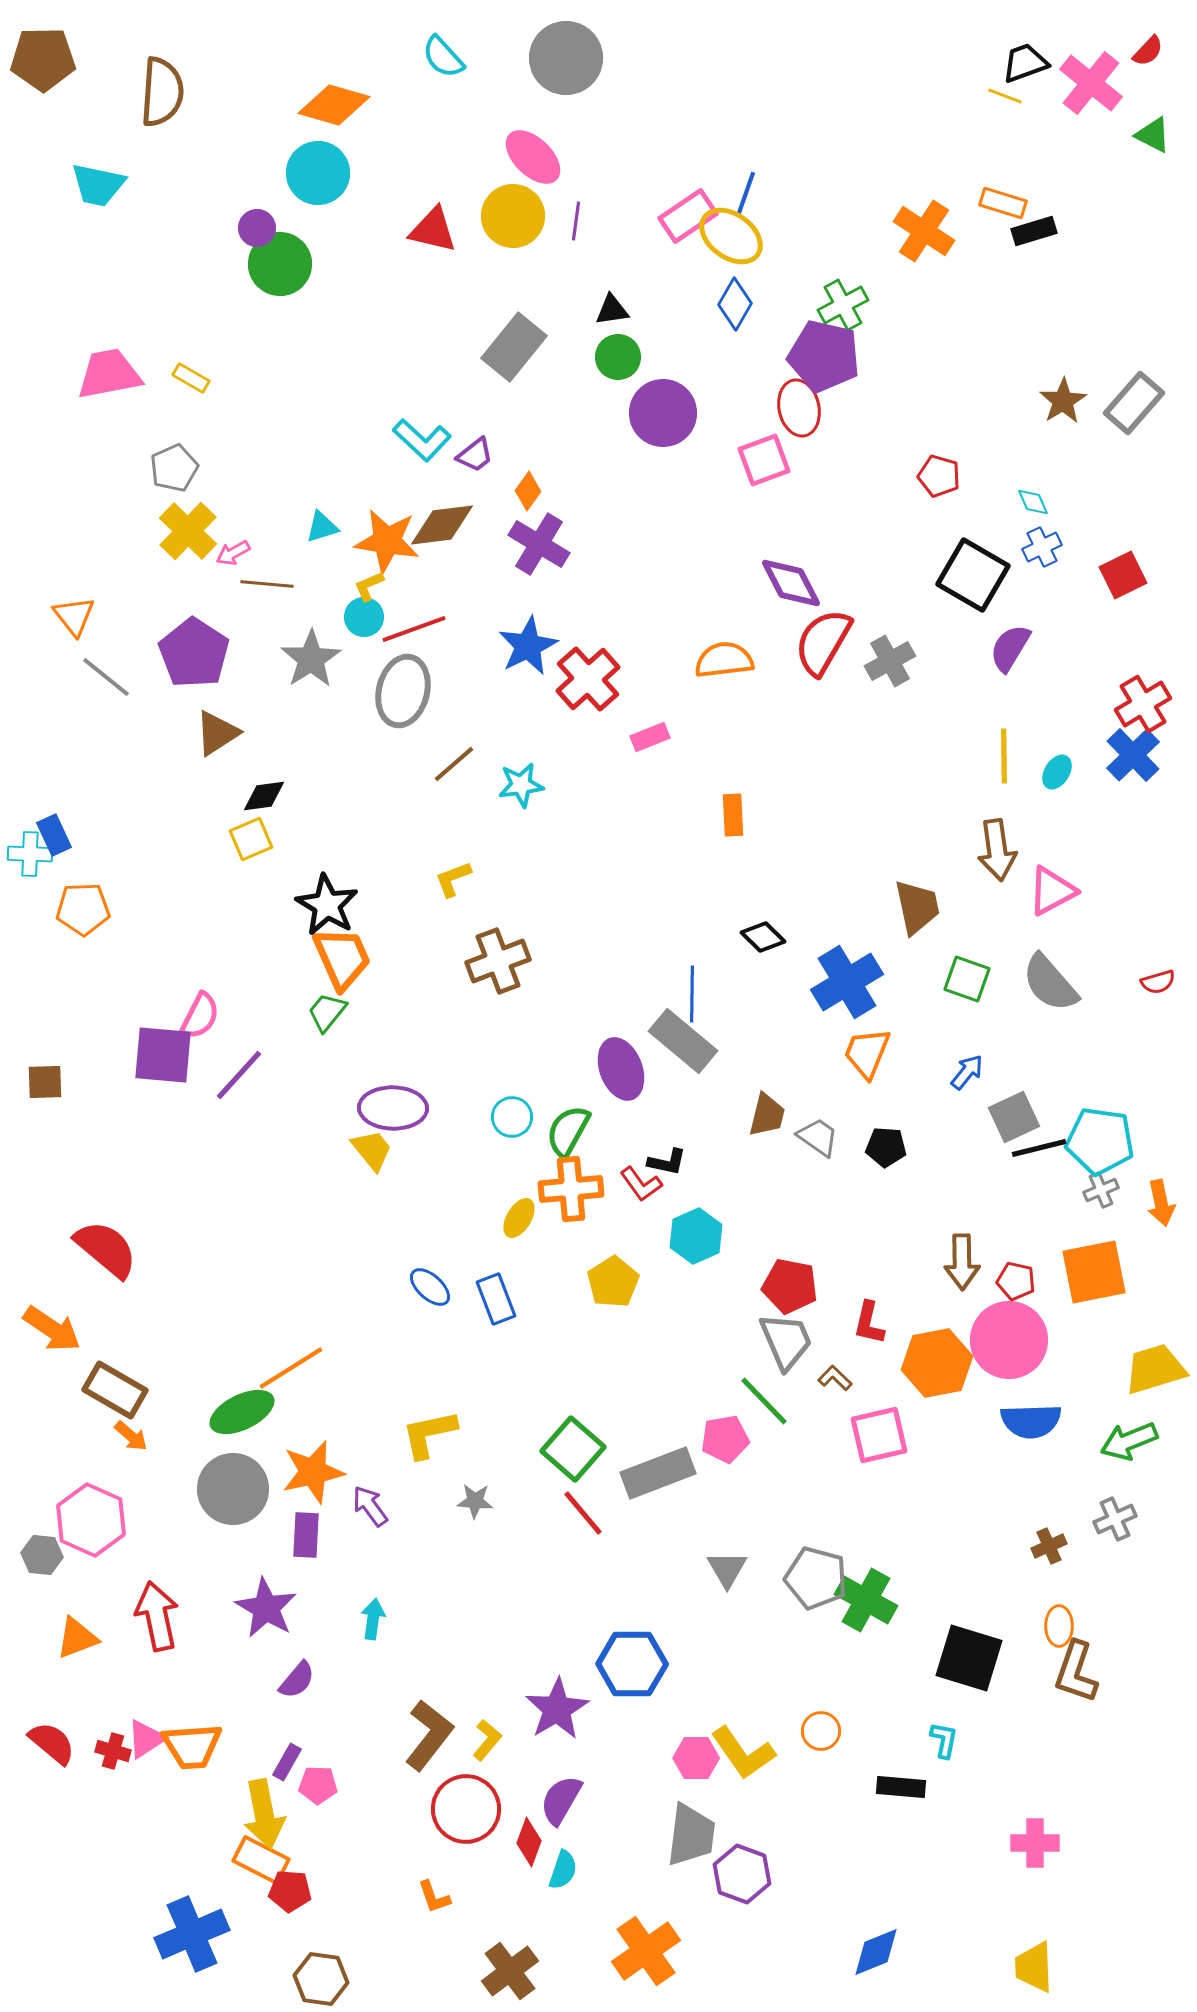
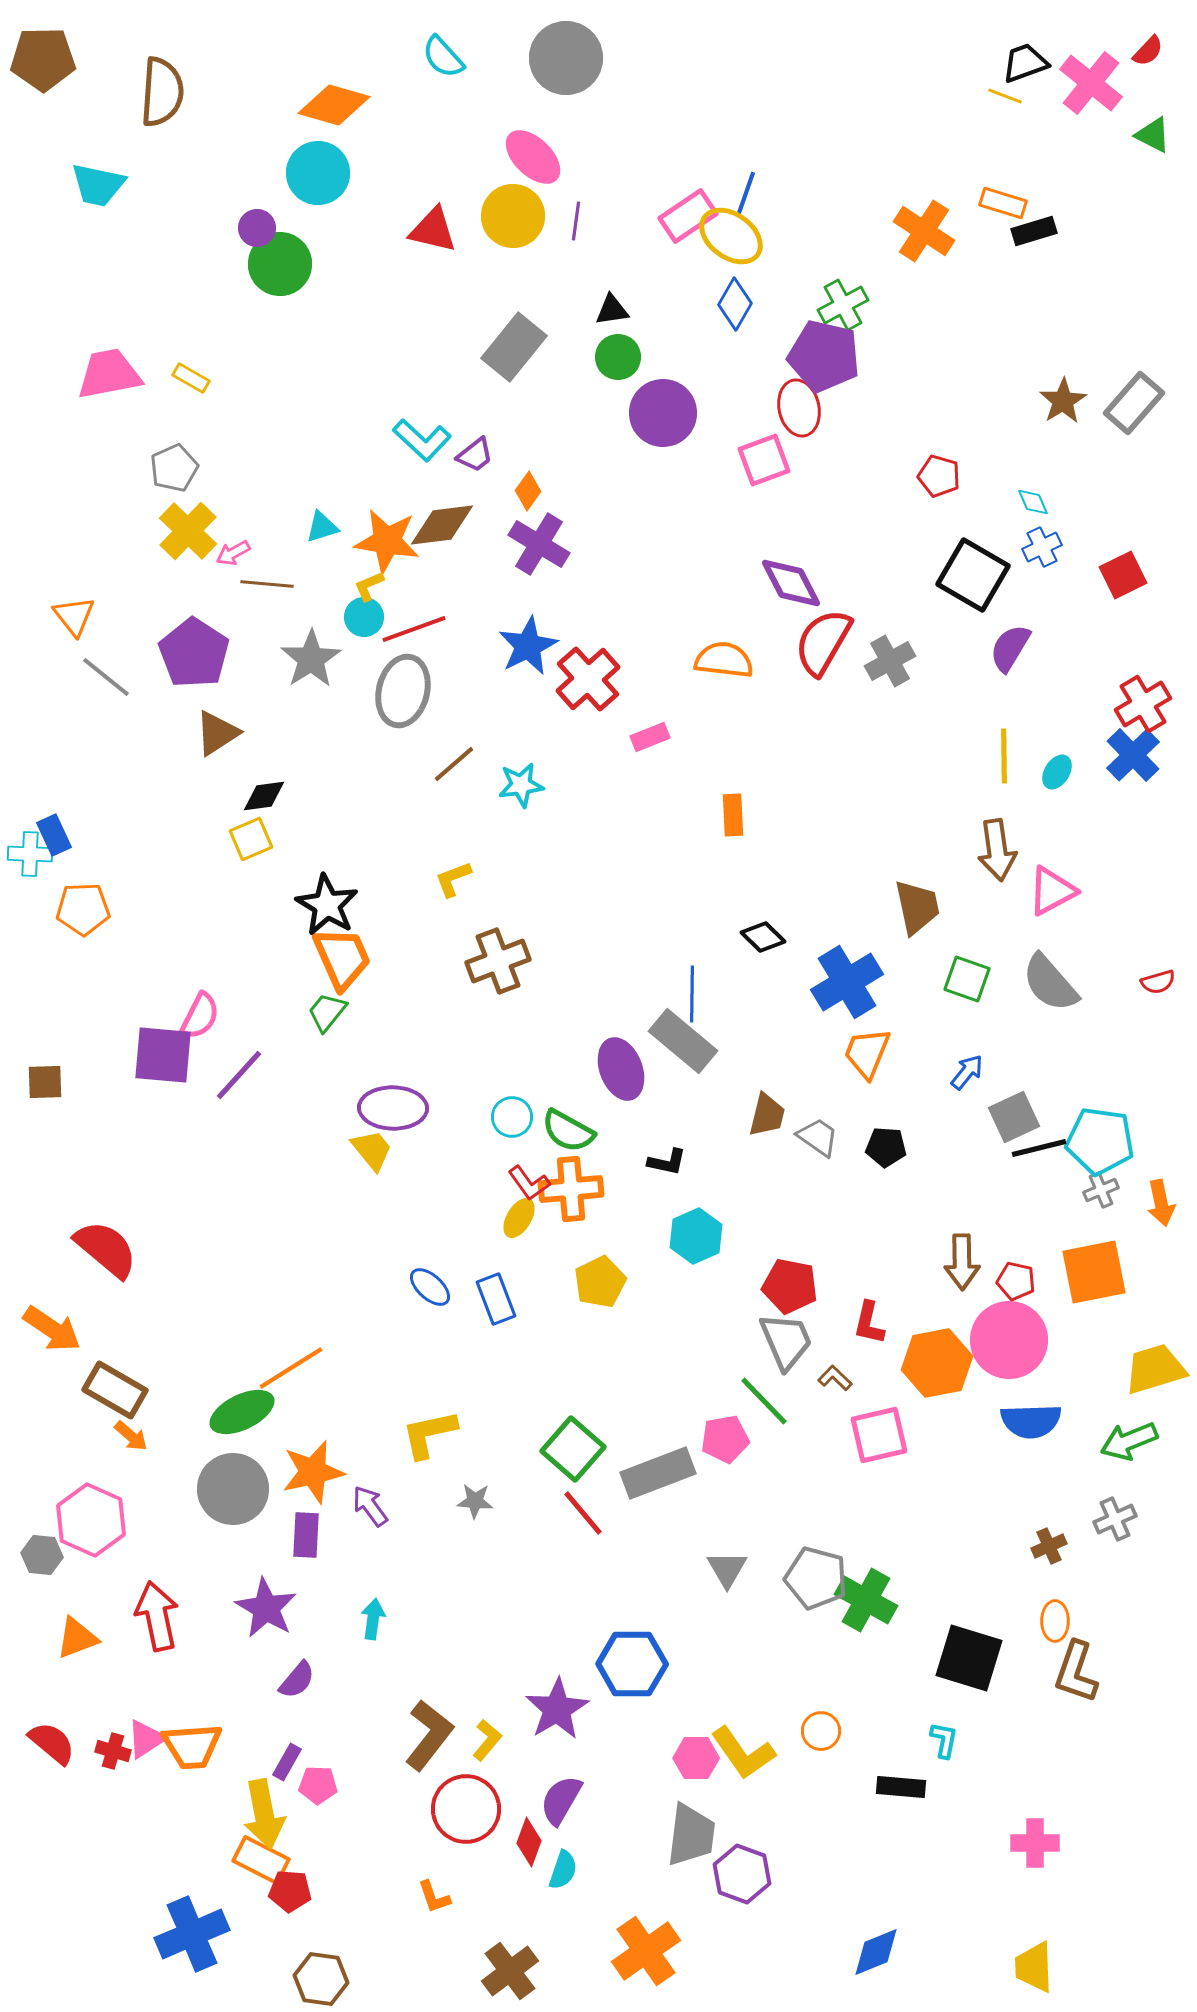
orange semicircle at (724, 660): rotated 14 degrees clockwise
green semicircle at (568, 1131): rotated 90 degrees counterclockwise
red L-shape at (641, 1184): moved 112 px left, 1 px up
yellow pentagon at (613, 1282): moved 13 px left; rotated 6 degrees clockwise
orange ellipse at (1059, 1626): moved 4 px left, 5 px up
